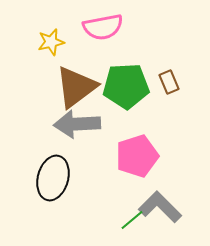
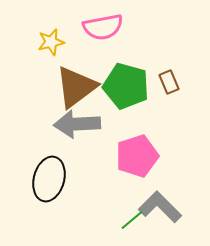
green pentagon: rotated 18 degrees clockwise
black ellipse: moved 4 px left, 1 px down
